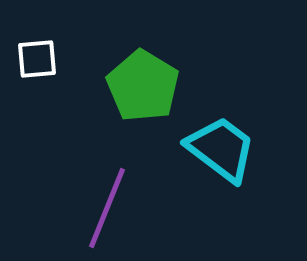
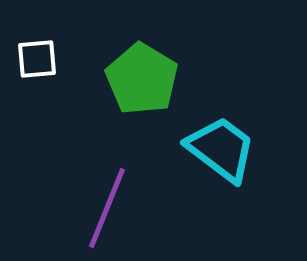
green pentagon: moved 1 px left, 7 px up
